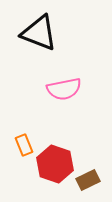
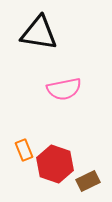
black triangle: rotated 12 degrees counterclockwise
orange rectangle: moved 5 px down
brown rectangle: moved 1 px down
